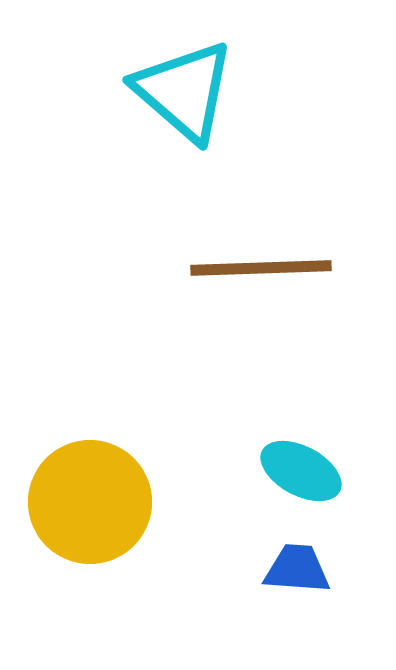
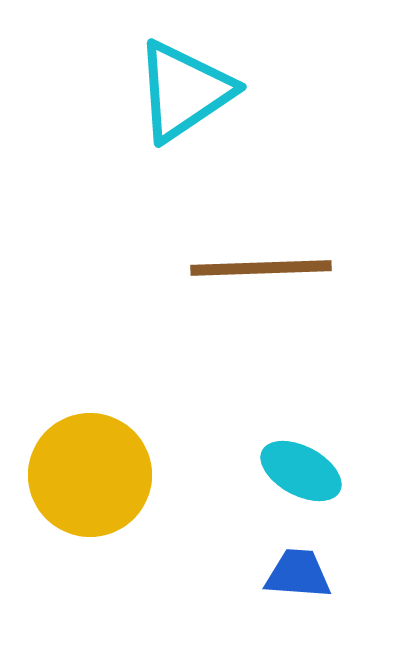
cyan triangle: rotated 45 degrees clockwise
yellow circle: moved 27 px up
blue trapezoid: moved 1 px right, 5 px down
